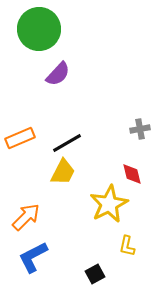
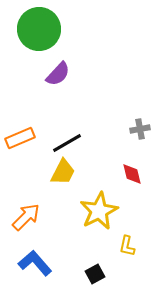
yellow star: moved 10 px left, 7 px down
blue L-shape: moved 2 px right, 6 px down; rotated 76 degrees clockwise
